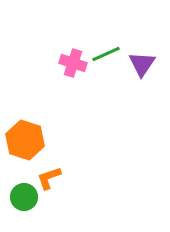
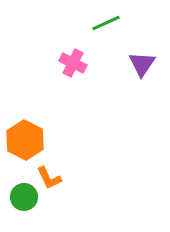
green line: moved 31 px up
pink cross: rotated 8 degrees clockwise
orange hexagon: rotated 9 degrees clockwise
orange L-shape: rotated 96 degrees counterclockwise
